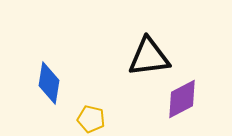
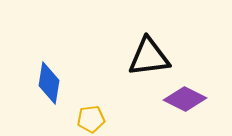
purple diamond: moved 3 px right; rotated 54 degrees clockwise
yellow pentagon: rotated 20 degrees counterclockwise
